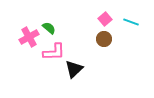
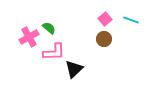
cyan line: moved 2 px up
